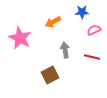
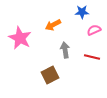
orange arrow: moved 3 px down
